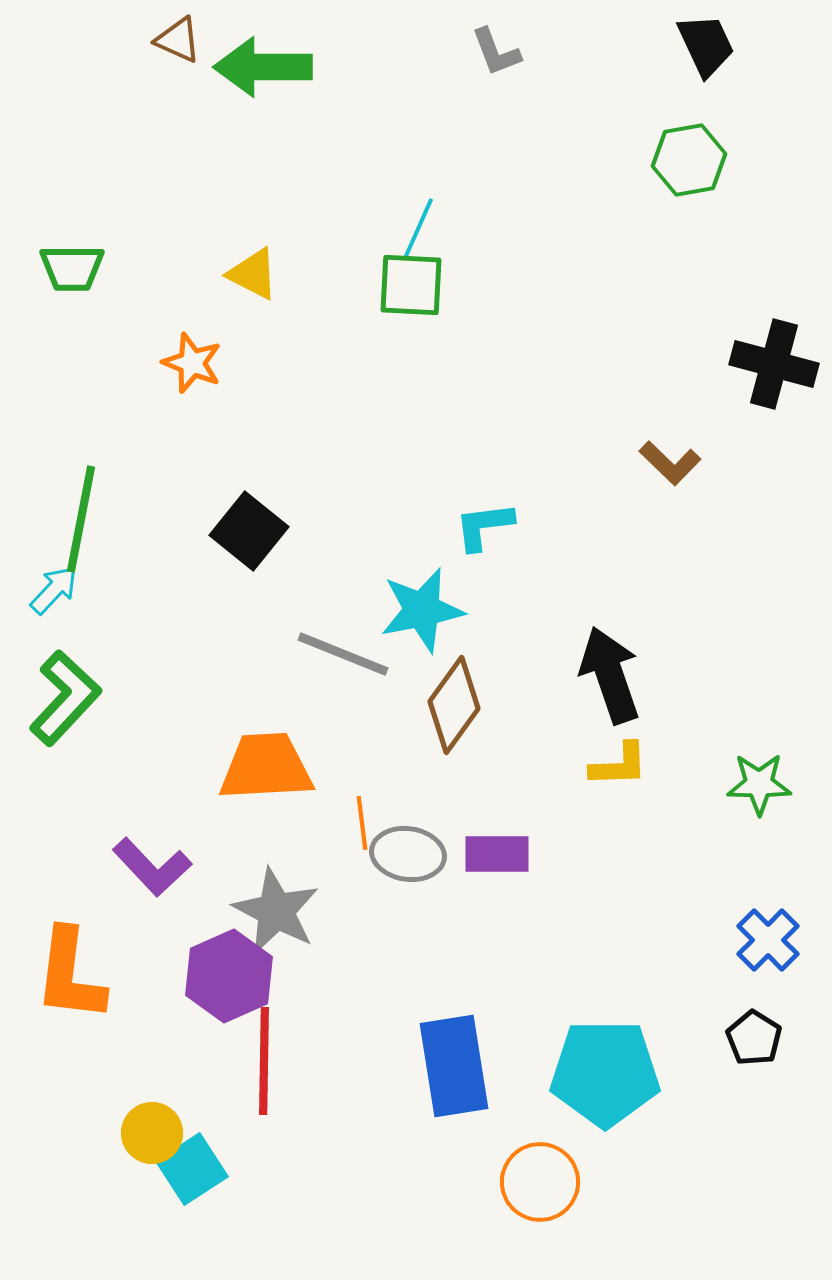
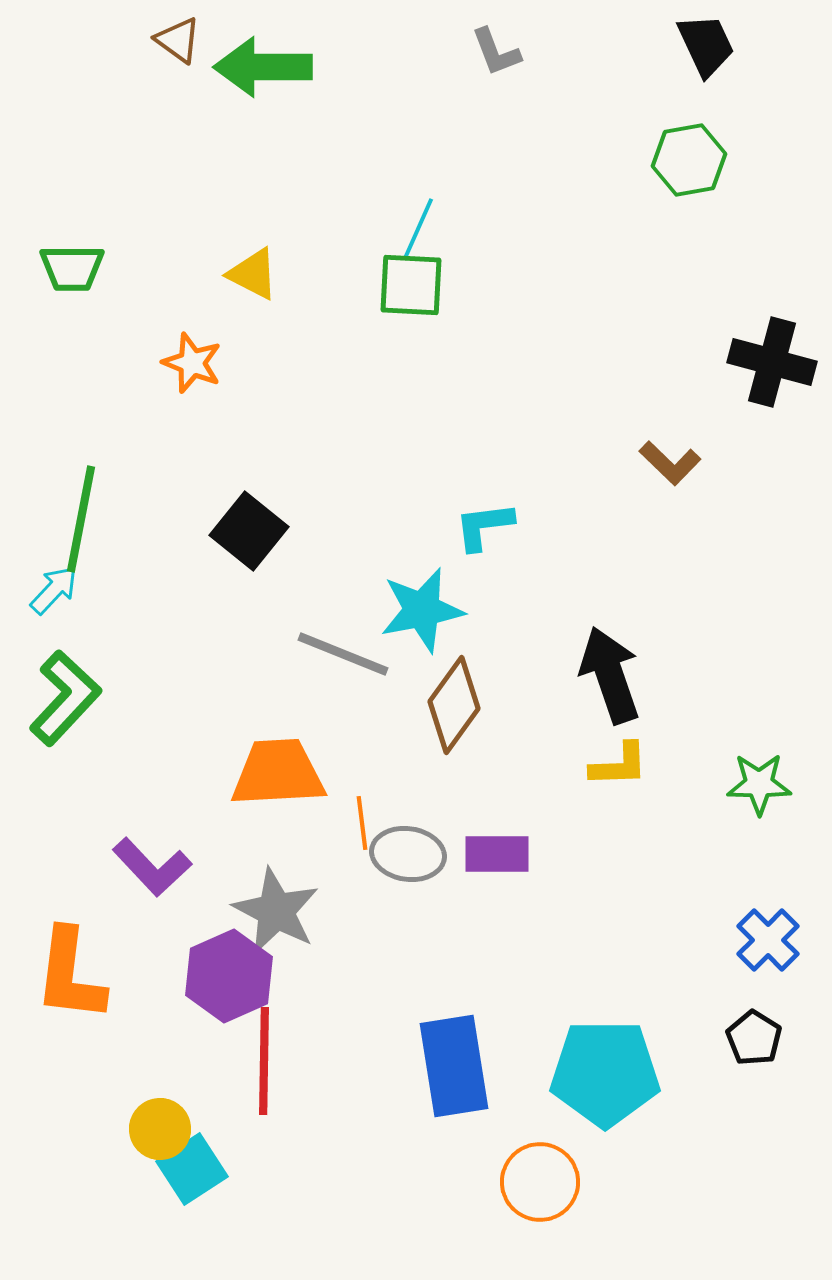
brown triangle: rotated 12 degrees clockwise
black cross: moved 2 px left, 2 px up
orange trapezoid: moved 12 px right, 6 px down
yellow circle: moved 8 px right, 4 px up
